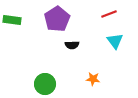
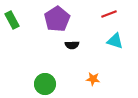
green rectangle: rotated 54 degrees clockwise
cyan triangle: rotated 36 degrees counterclockwise
